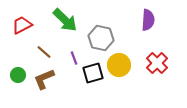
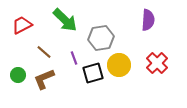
gray hexagon: rotated 20 degrees counterclockwise
